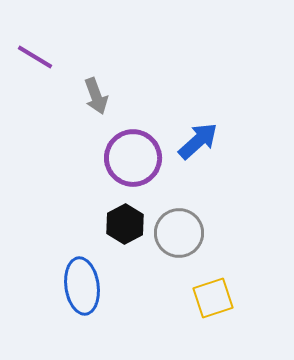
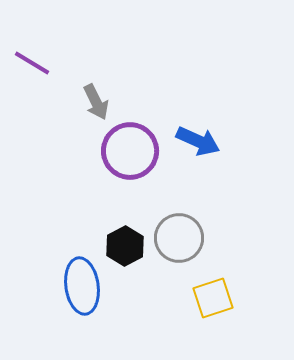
purple line: moved 3 px left, 6 px down
gray arrow: moved 6 px down; rotated 6 degrees counterclockwise
blue arrow: rotated 66 degrees clockwise
purple circle: moved 3 px left, 7 px up
black hexagon: moved 22 px down
gray circle: moved 5 px down
